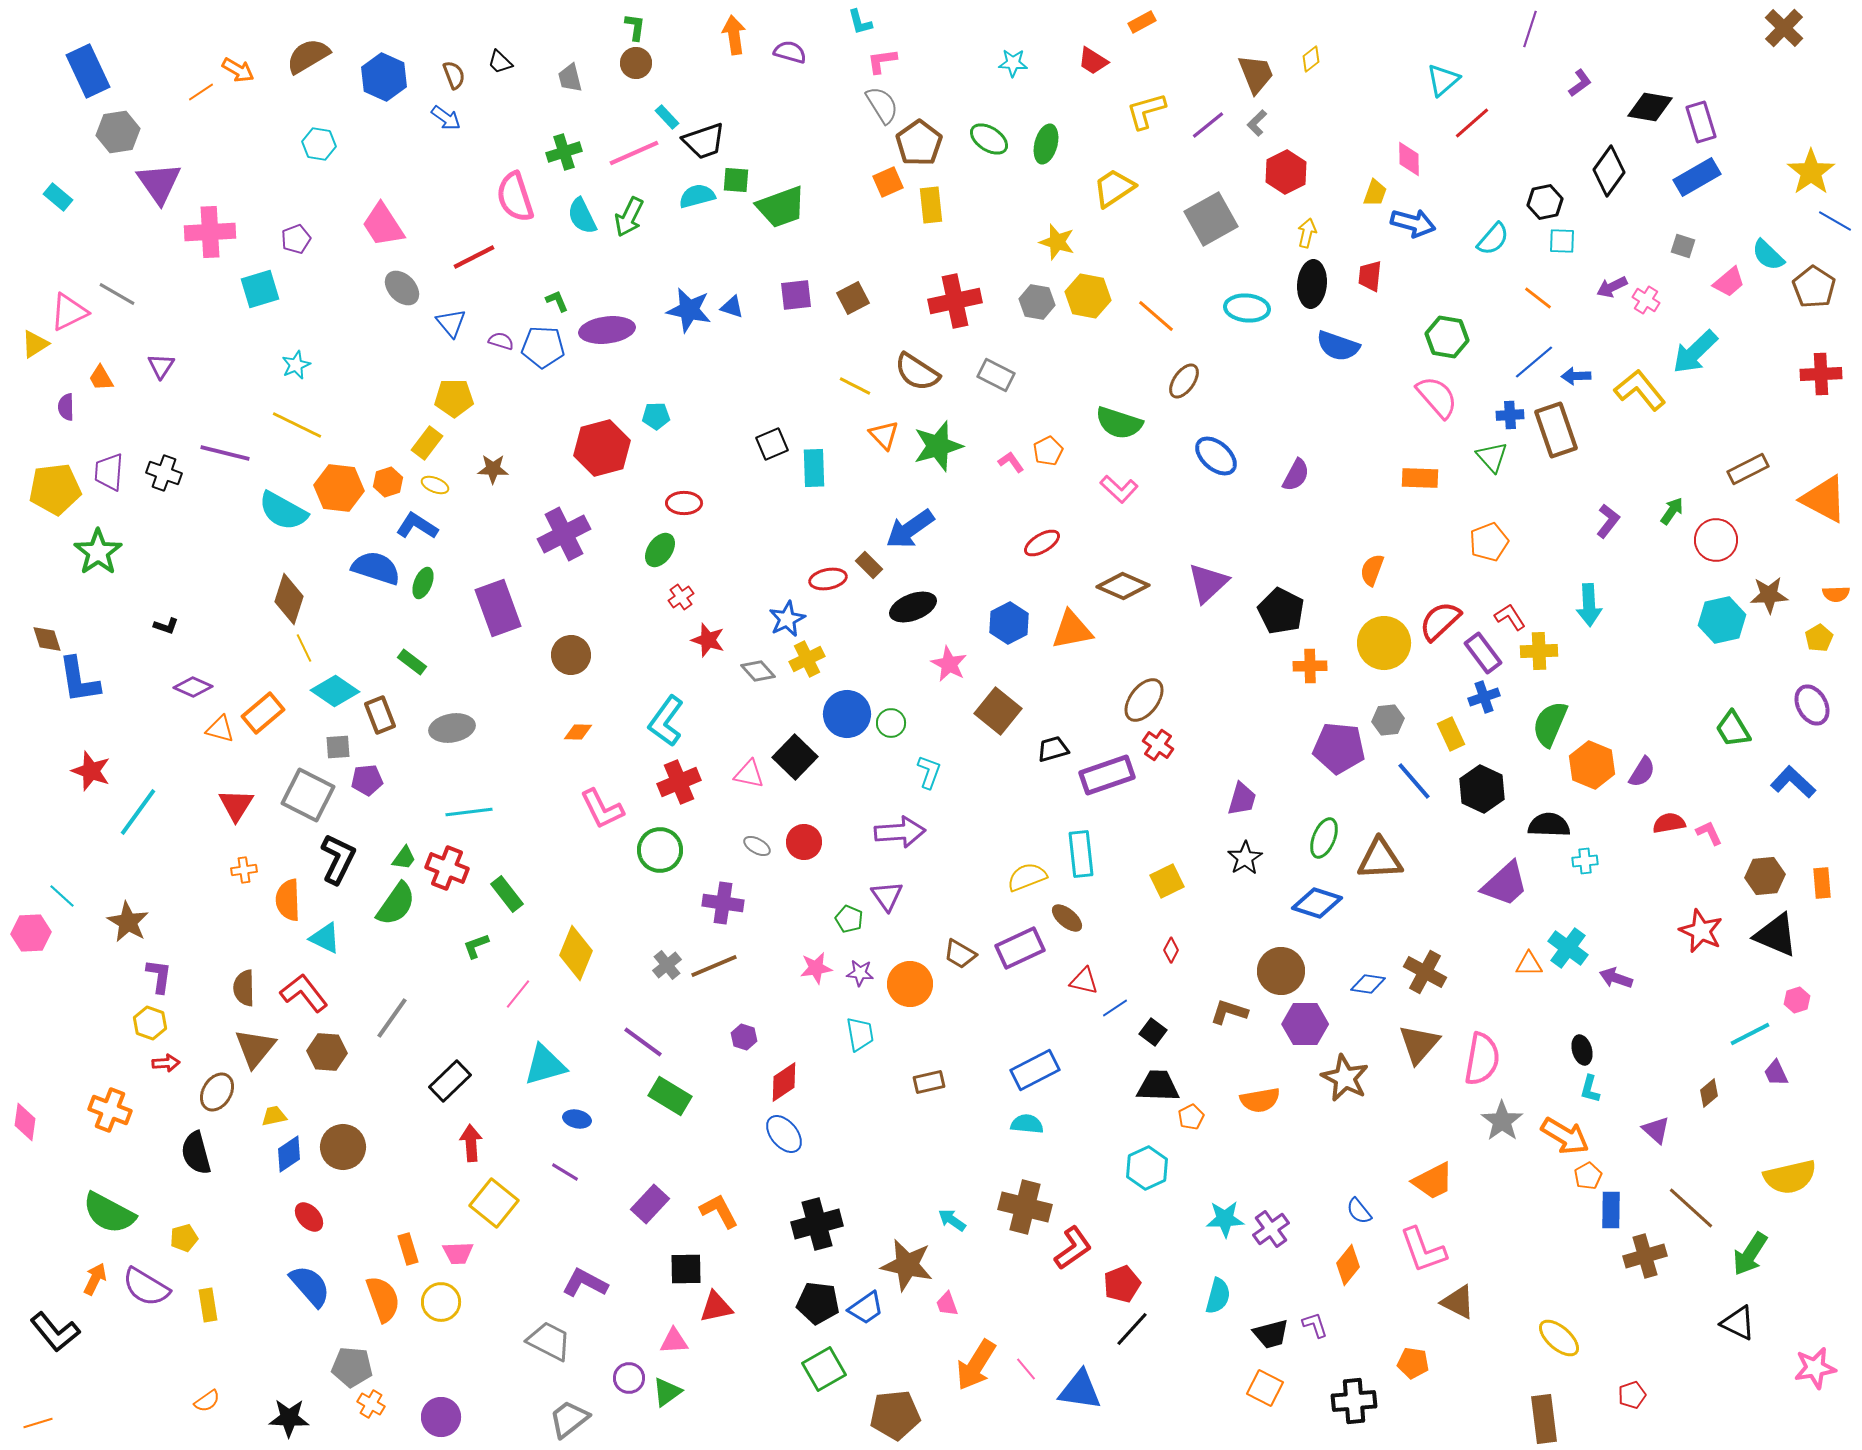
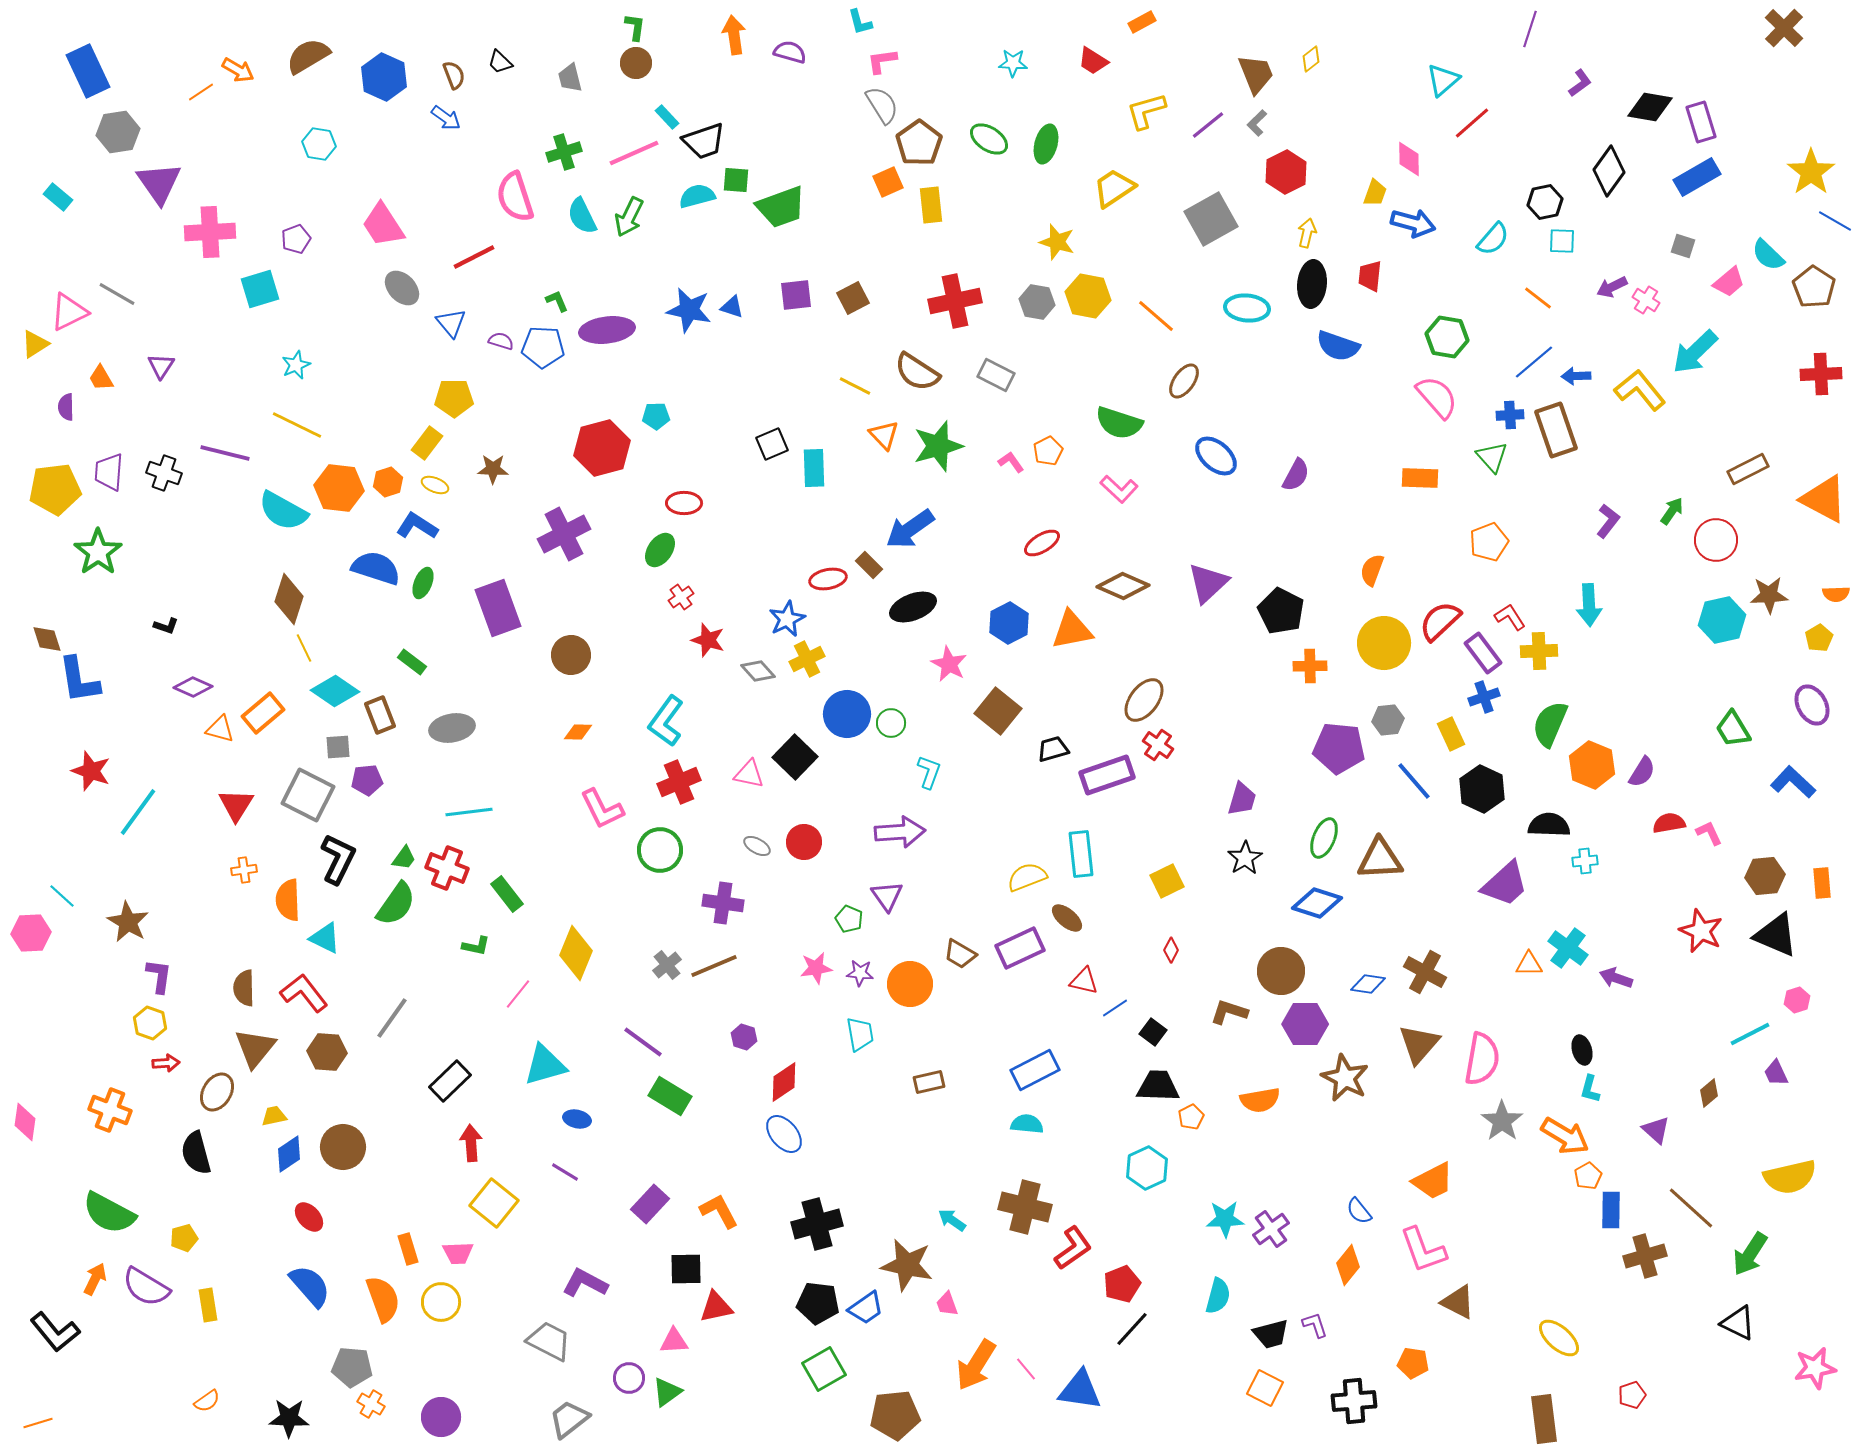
green L-shape at (476, 946): rotated 148 degrees counterclockwise
